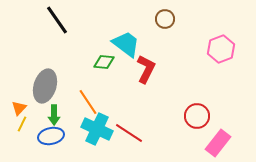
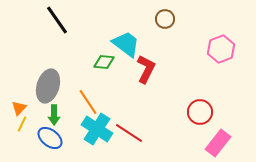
gray ellipse: moved 3 px right
red circle: moved 3 px right, 4 px up
cyan cross: rotated 8 degrees clockwise
blue ellipse: moved 1 px left, 2 px down; rotated 50 degrees clockwise
